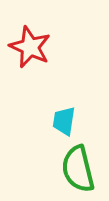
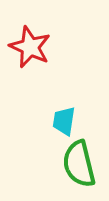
green semicircle: moved 1 px right, 5 px up
